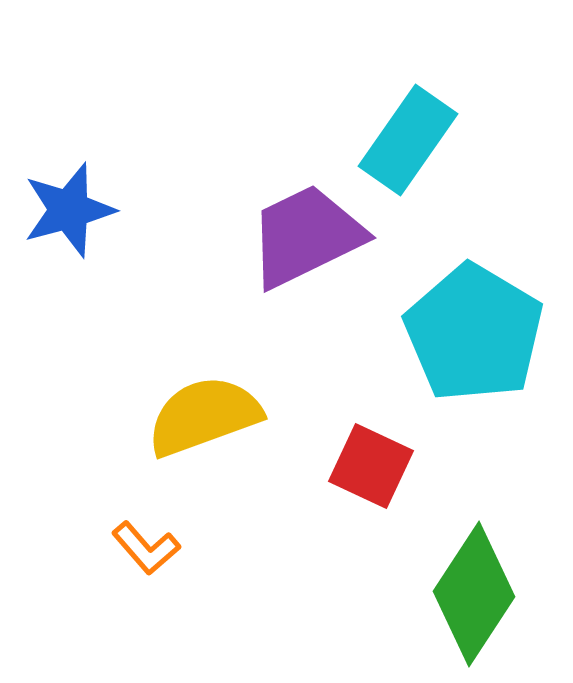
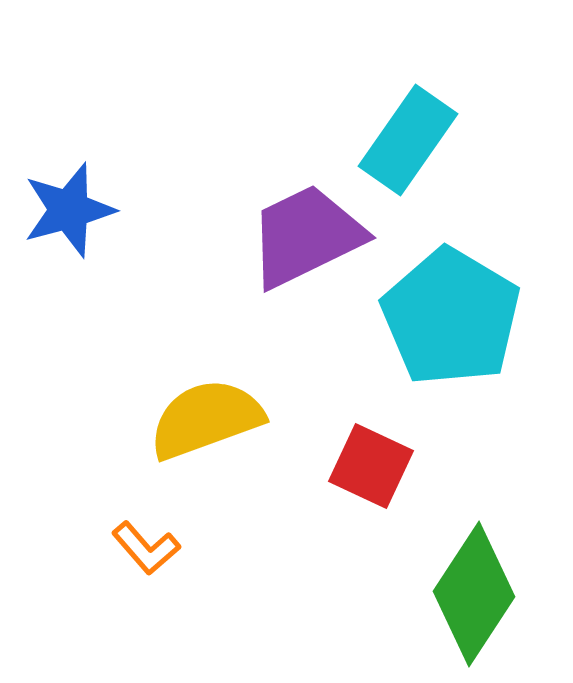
cyan pentagon: moved 23 px left, 16 px up
yellow semicircle: moved 2 px right, 3 px down
